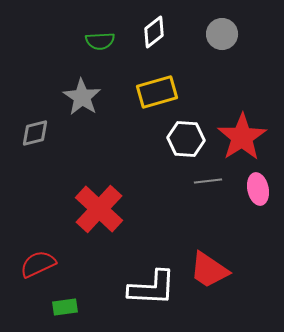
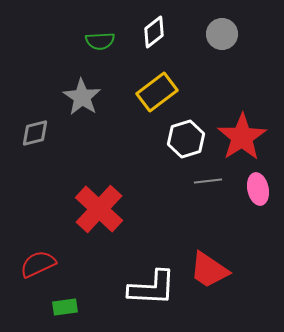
yellow rectangle: rotated 21 degrees counterclockwise
white hexagon: rotated 21 degrees counterclockwise
